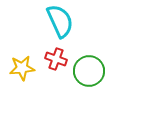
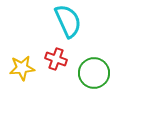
cyan semicircle: moved 8 px right
green circle: moved 5 px right, 2 px down
